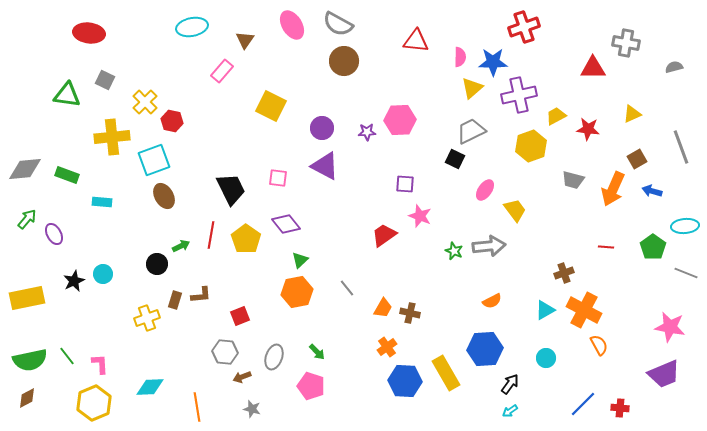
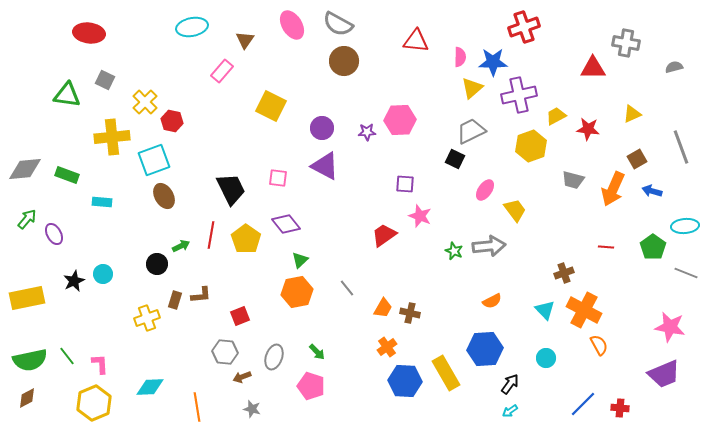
cyan triangle at (545, 310): rotated 45 degrees counterclockwise
